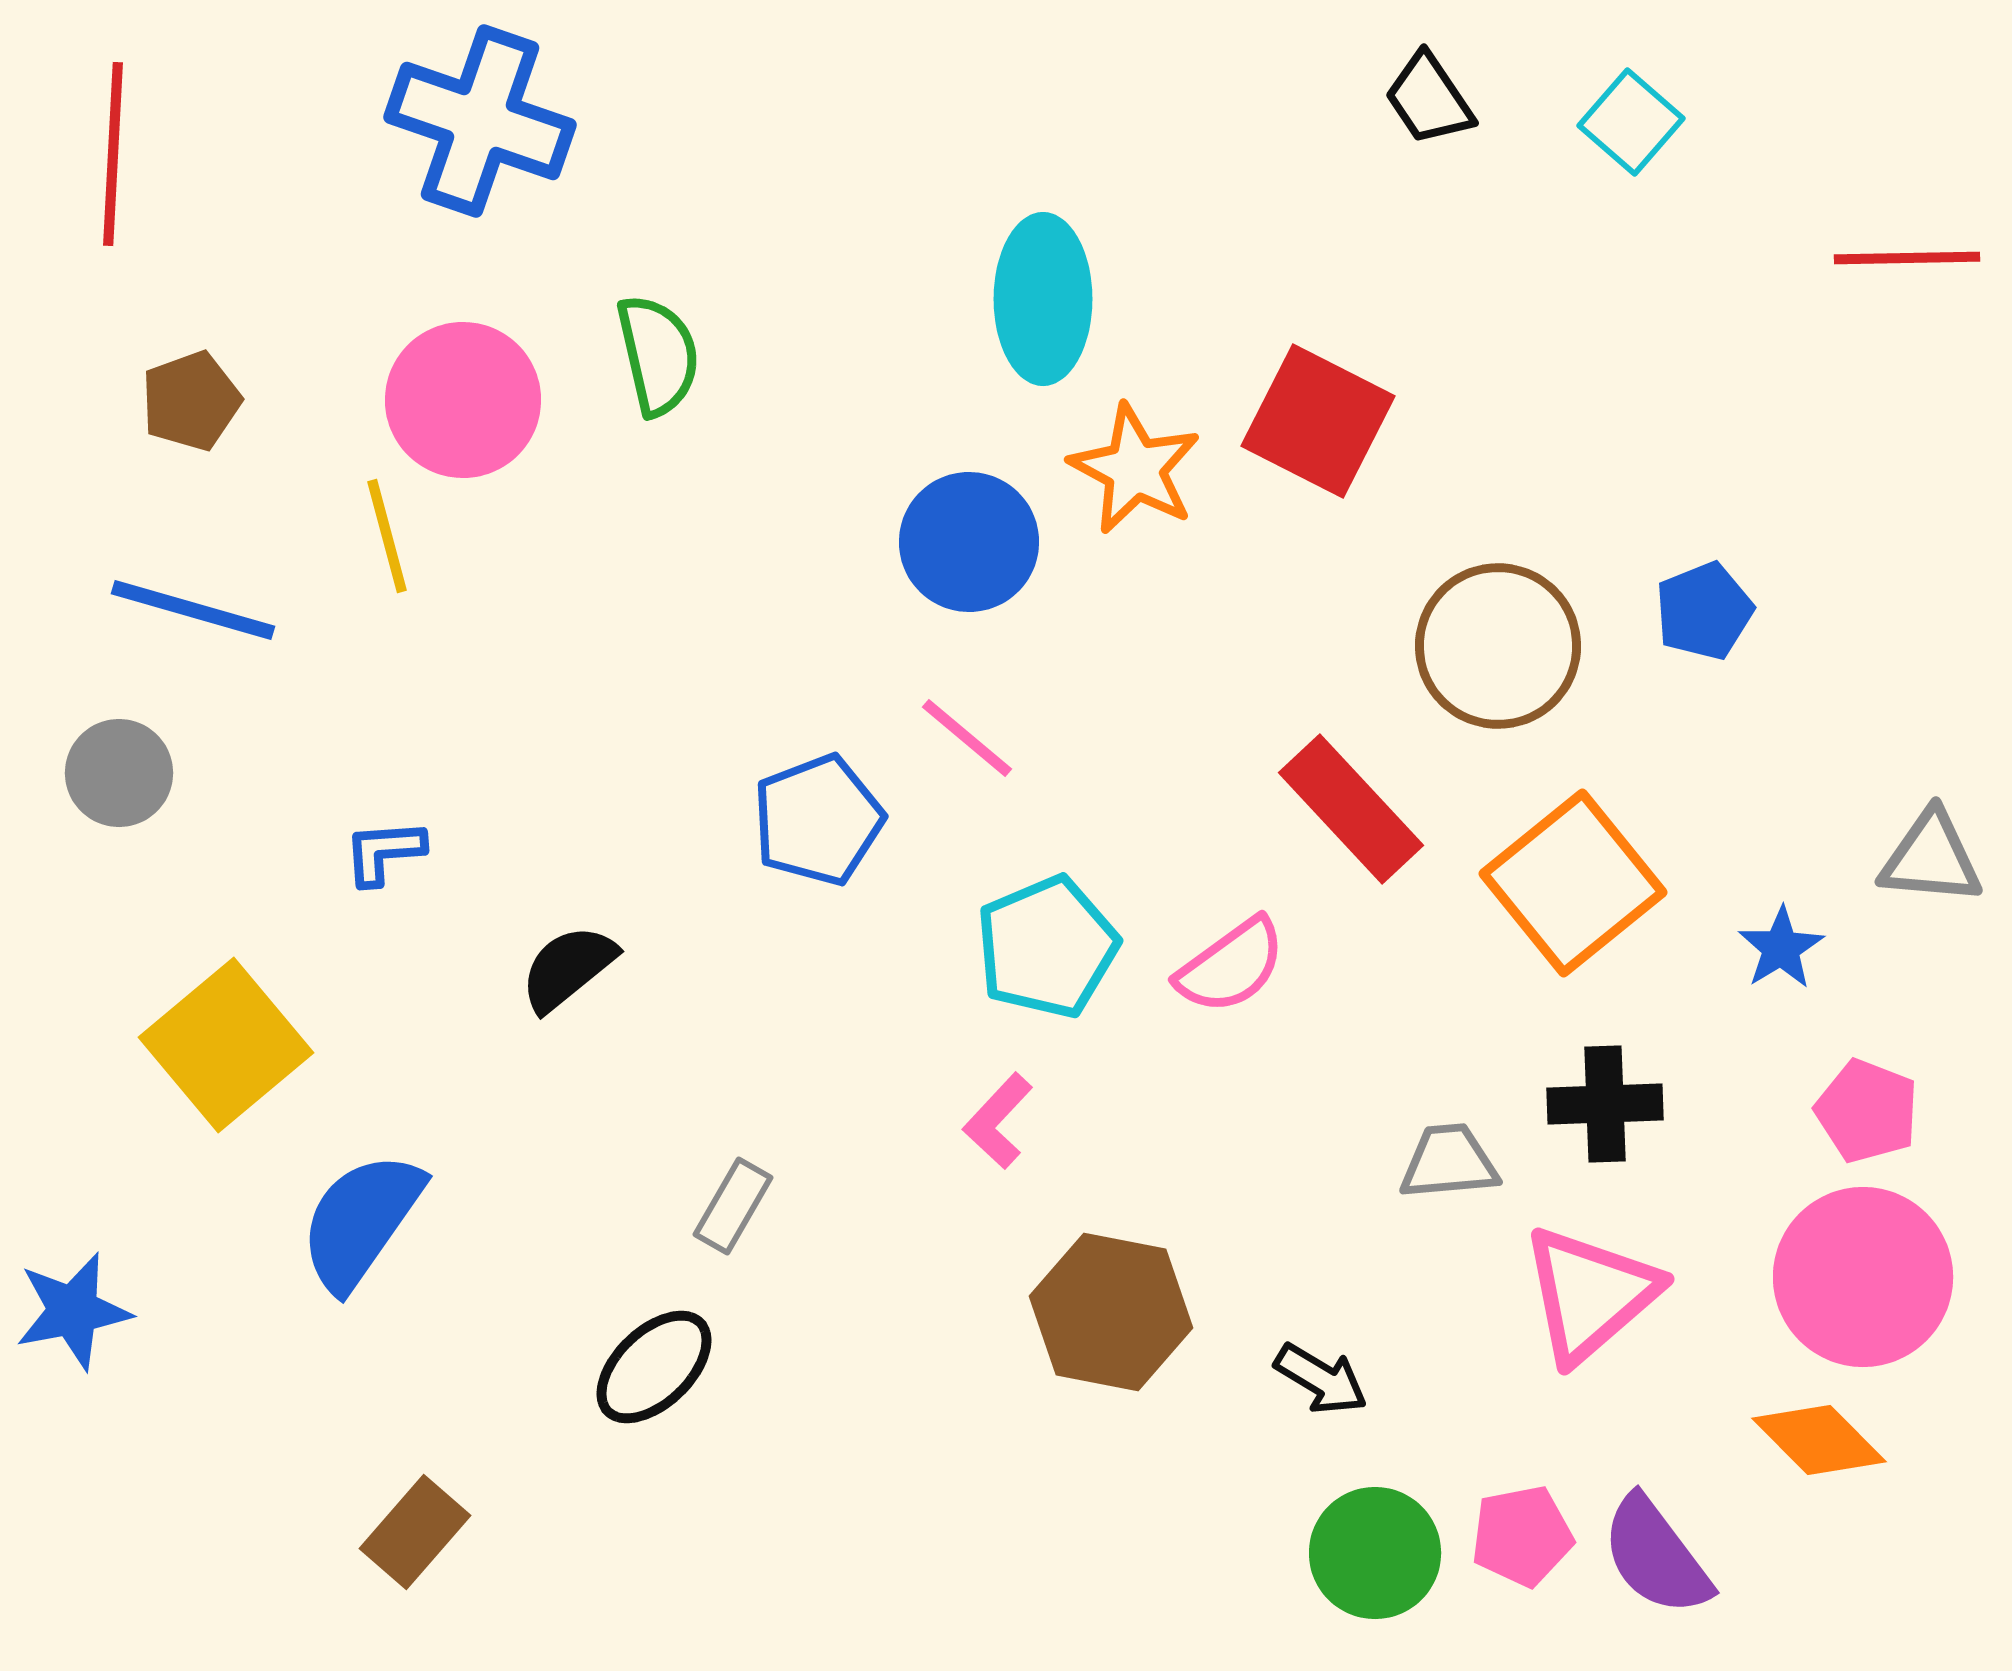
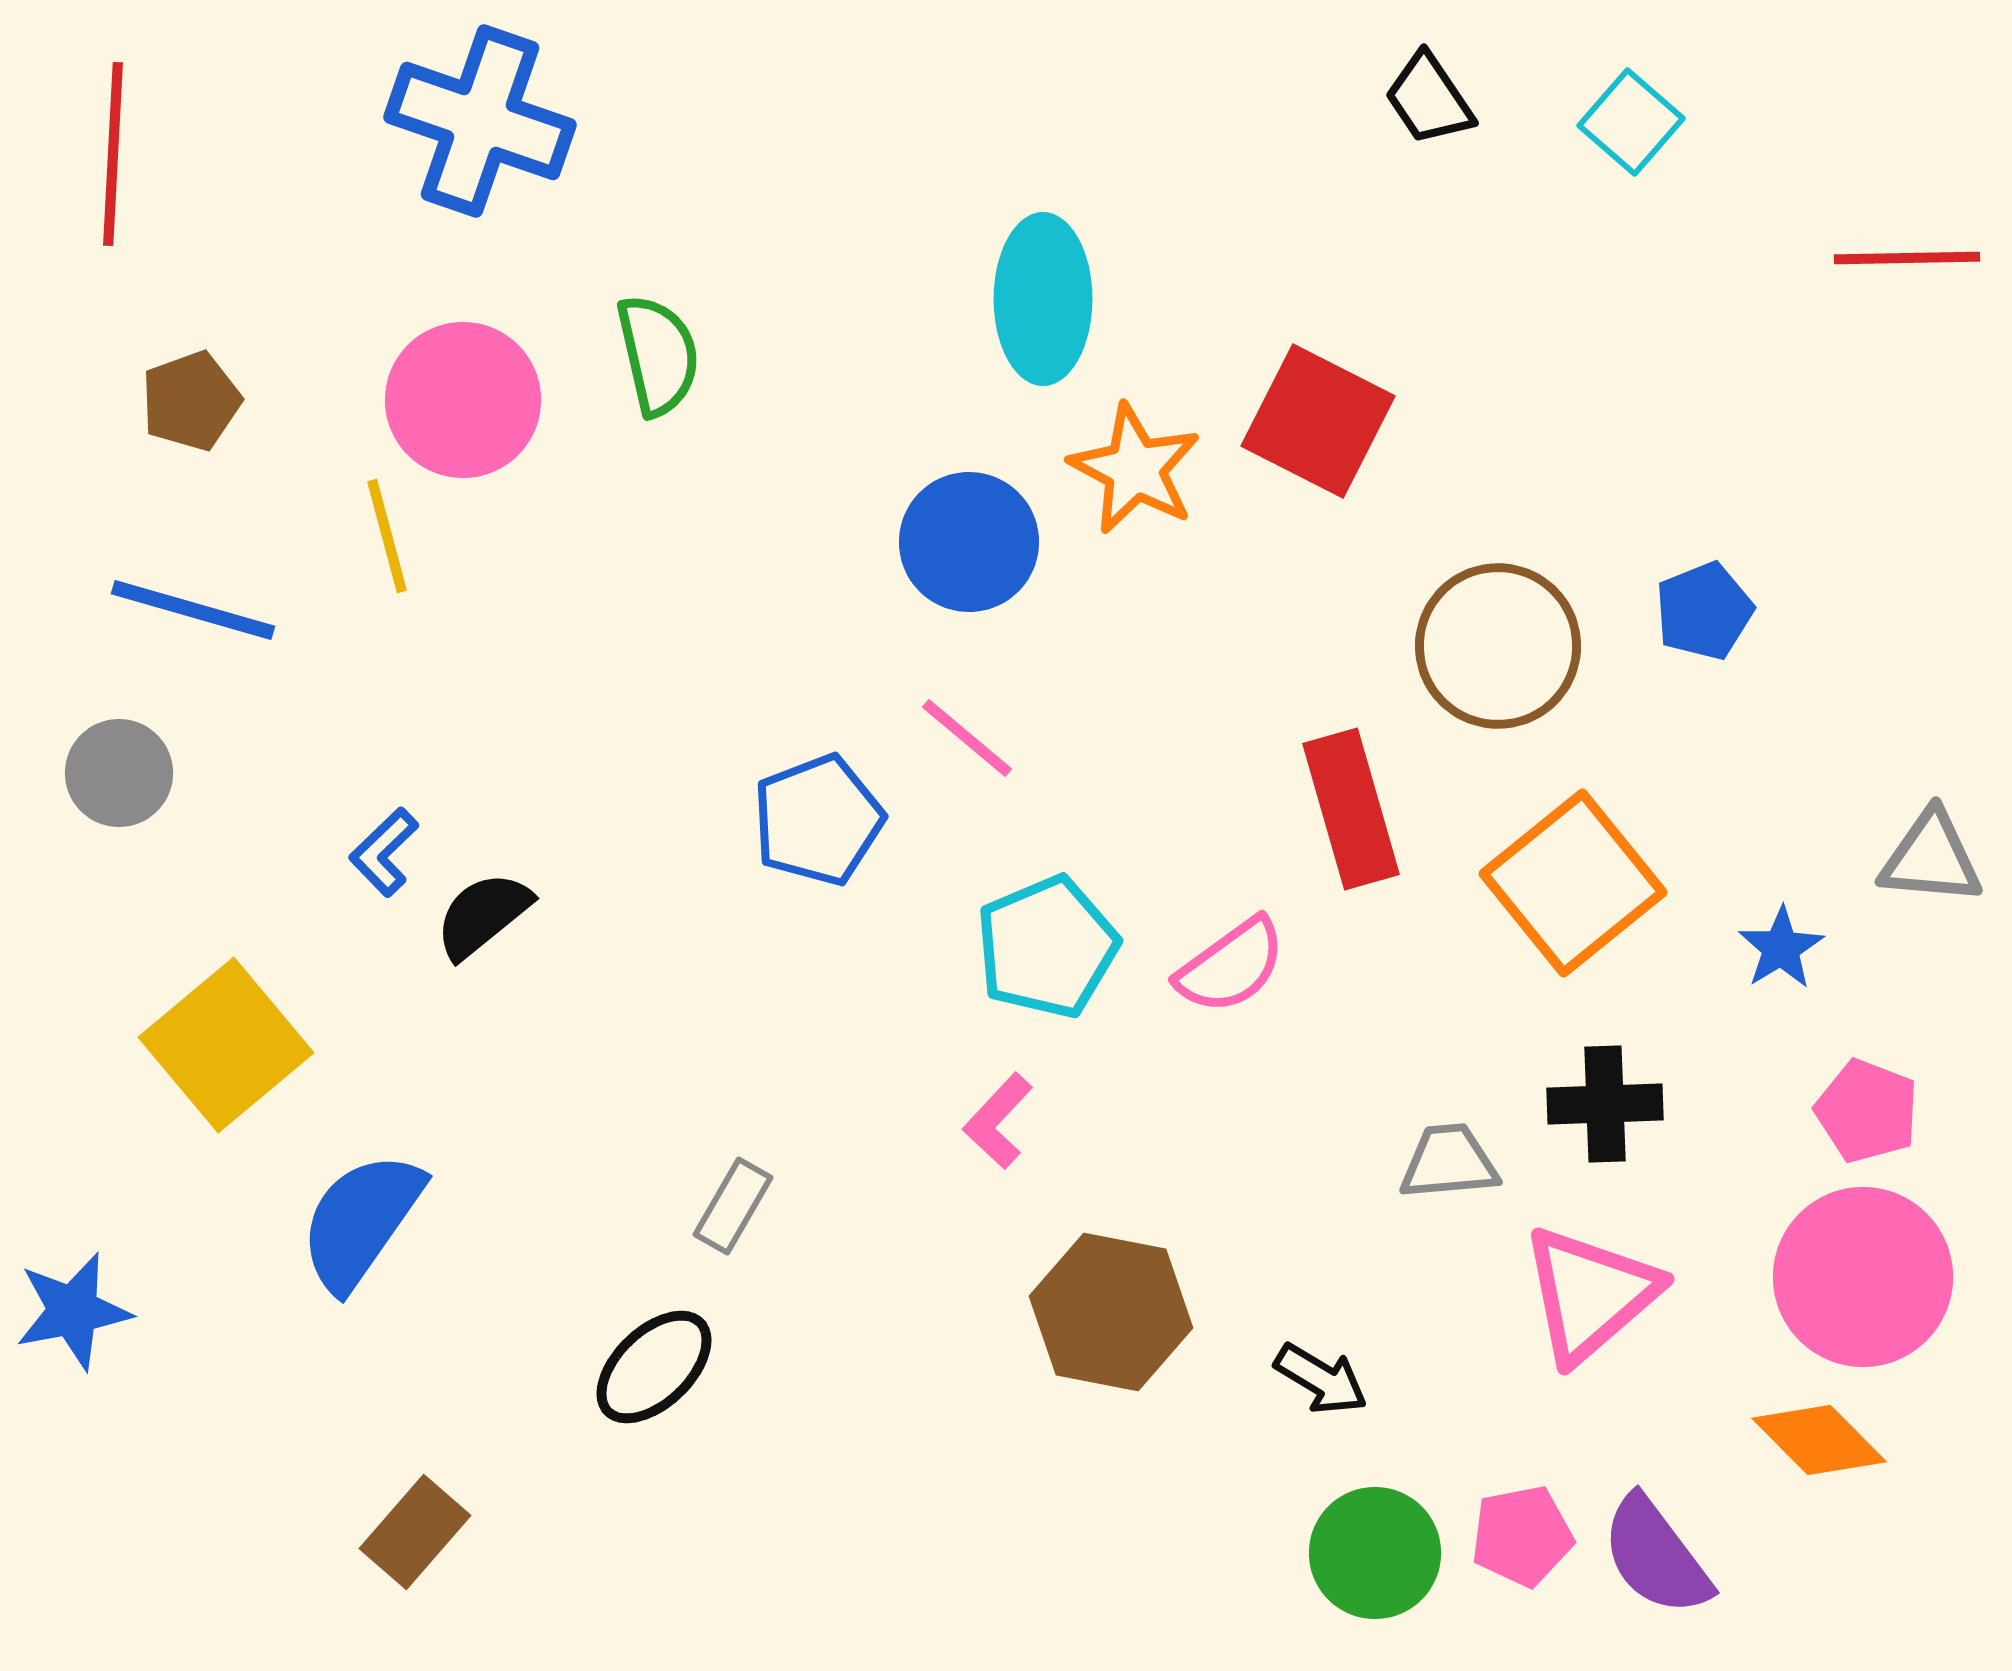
red rectangle at (1351, 809): rotated 27 degrees clockwise
blue L-shape at (384, 852): rotated 40 degrees counterclockwise
black semicircle at (568, 968): moved 85 px left, 53 px up
